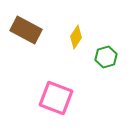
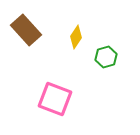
brown rectangle: rotated 20 degrees clockwise
pink square: moved 1 px left, 1 px down
